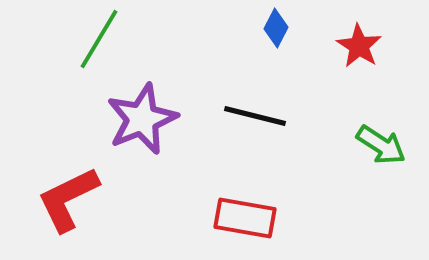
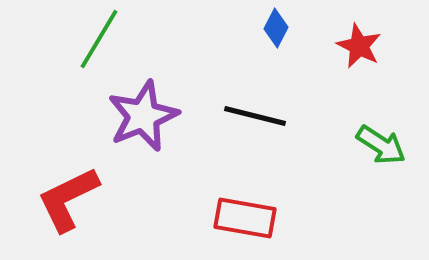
red star: rotated 6 degrees counterclockwise
purple star: moved 1 px right, 3 px up
